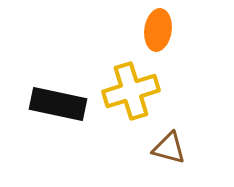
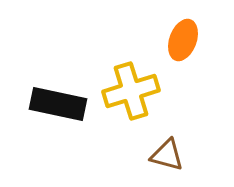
orange ellipse: moved 25 px right, 10 px down; rotated 12 degrees clockwise
brown triangle: moved 2 px left, 7 px down
